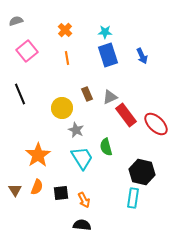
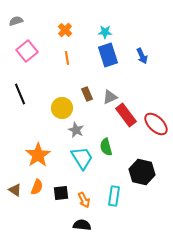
brown triangle: rotated 24 degrees counterclockwise
cyan rectangle: moved 19 px left, 2 px up
